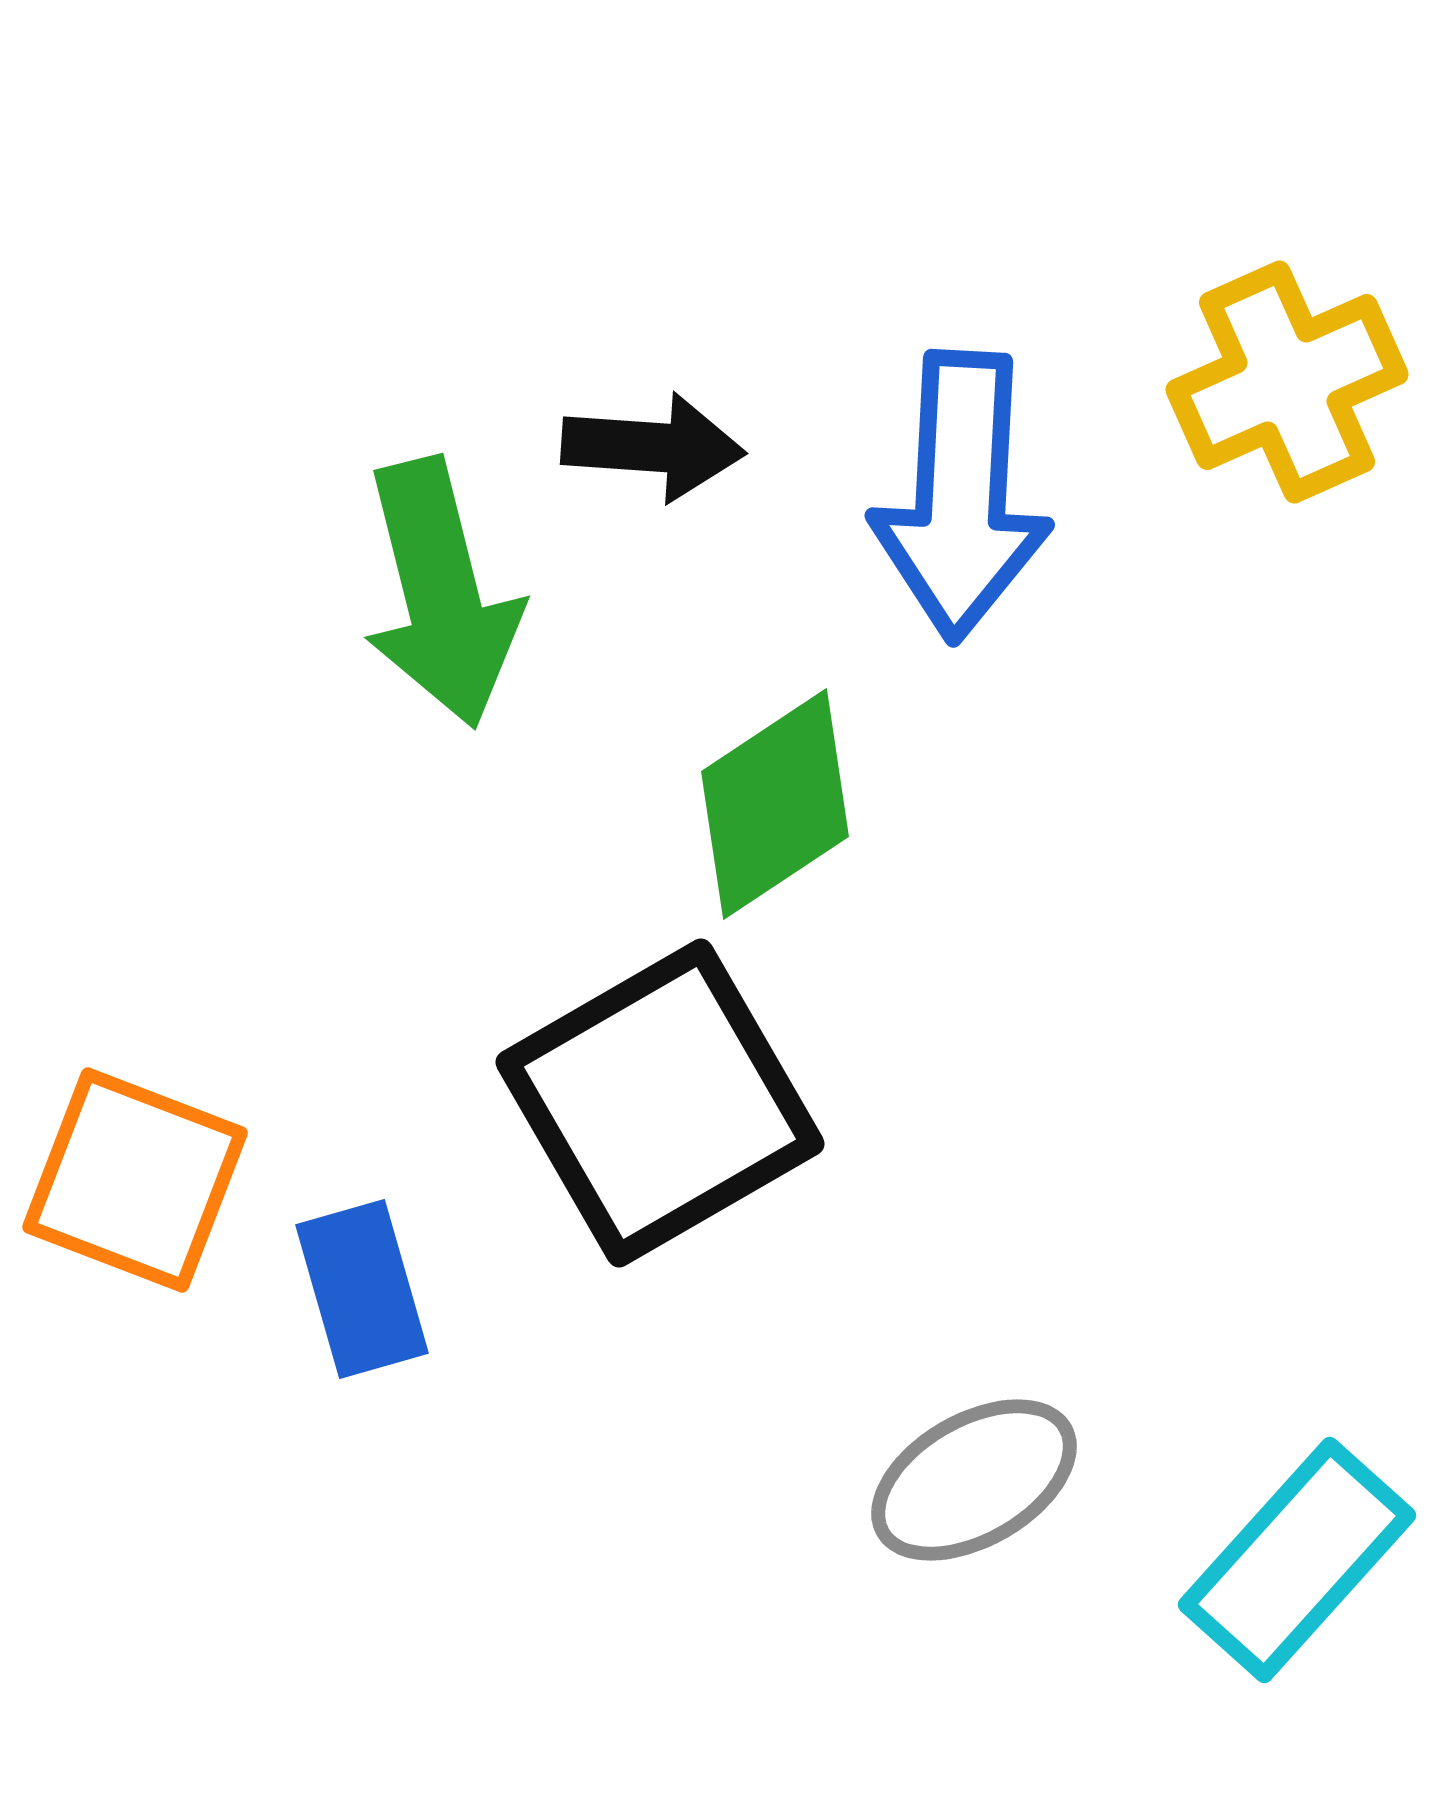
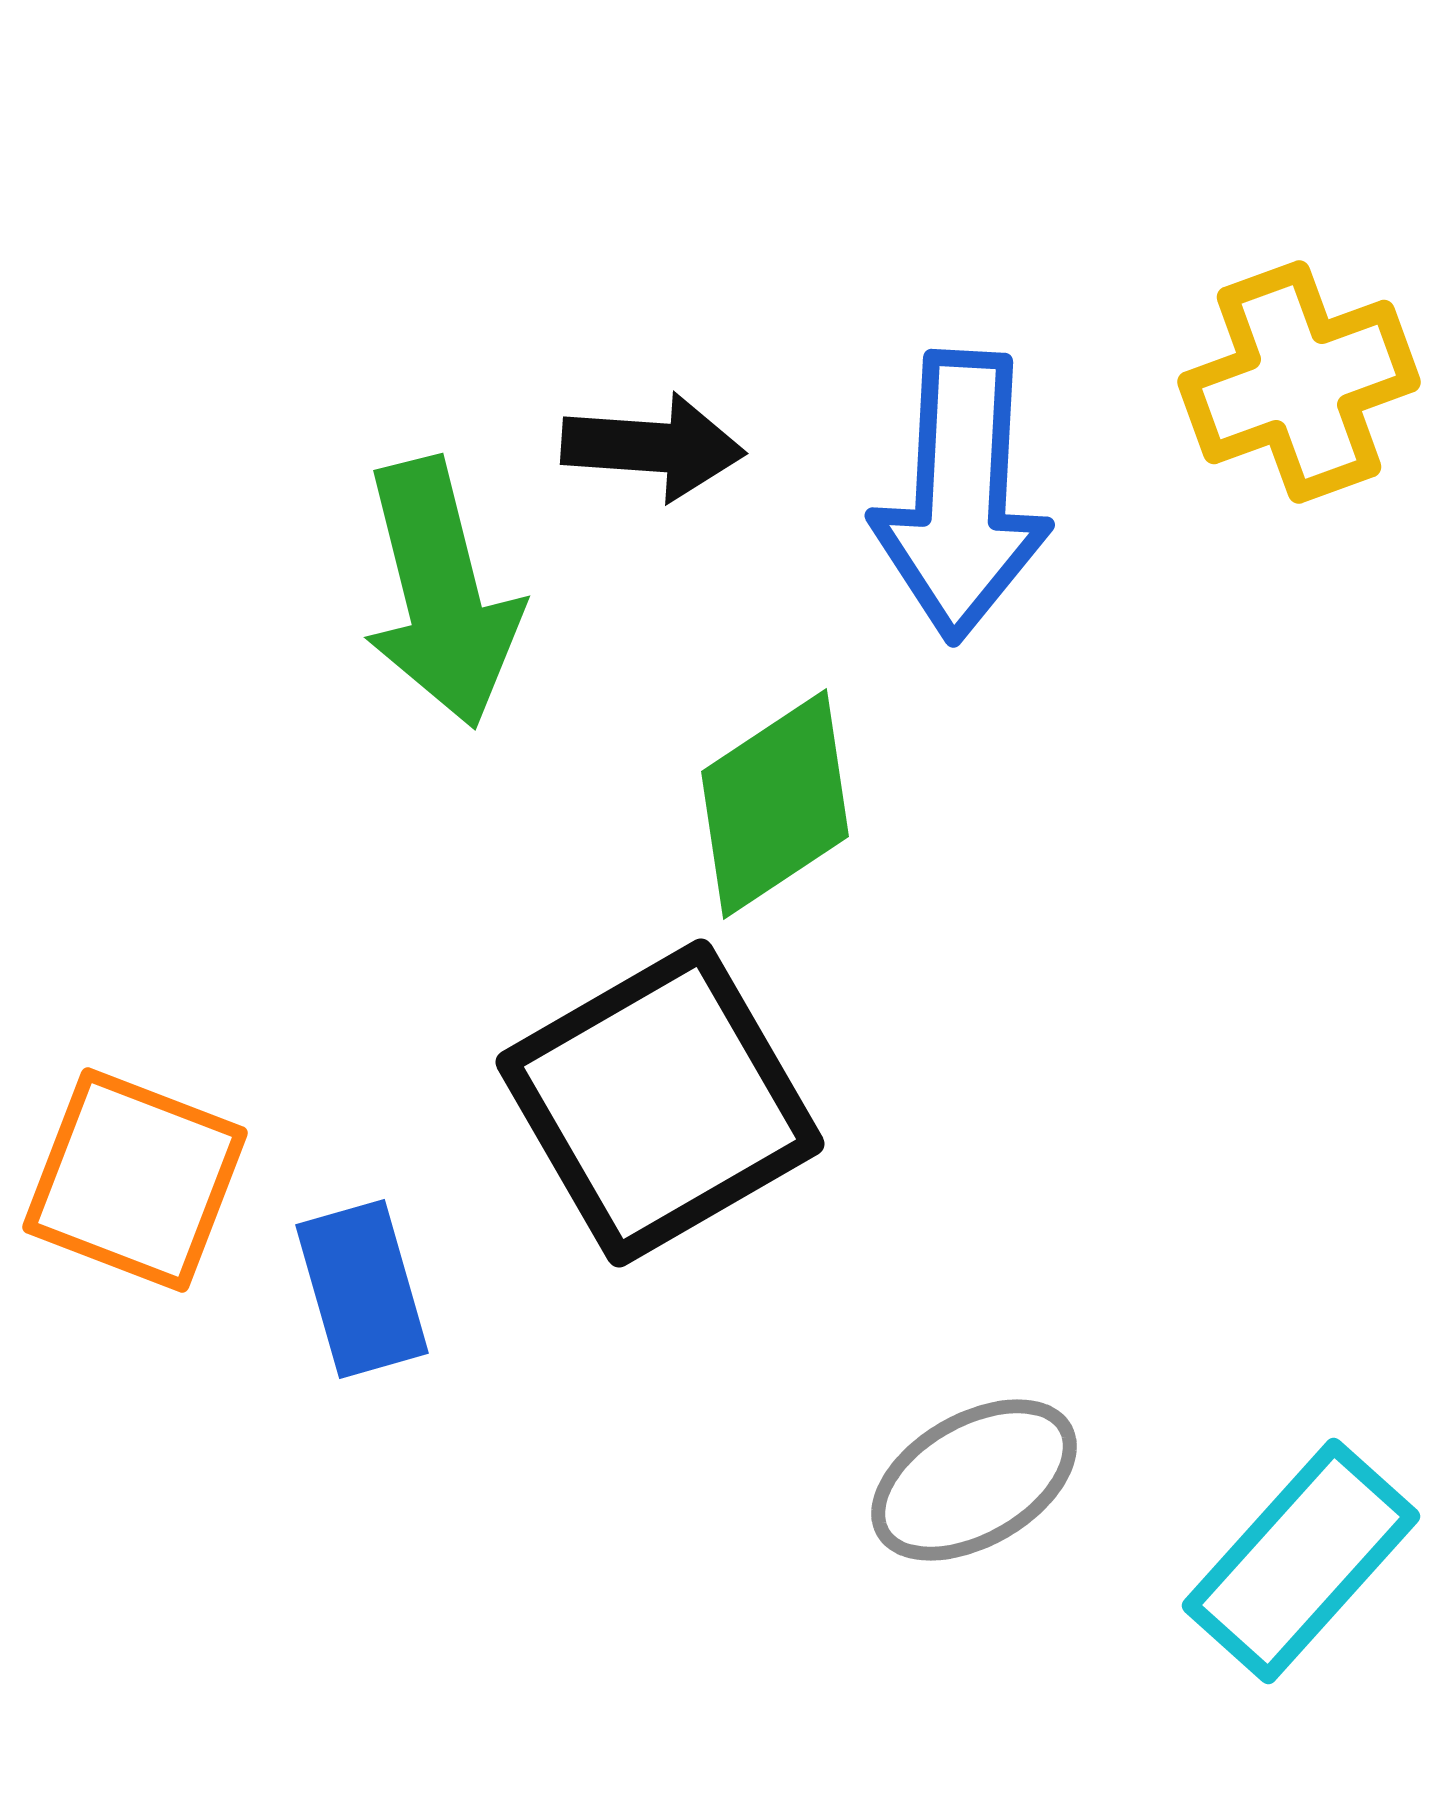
yellow cross: moved 12 px right; rotated 4 degrees clockwise
cyan rectangle: moved 4 px right, 1 px down
